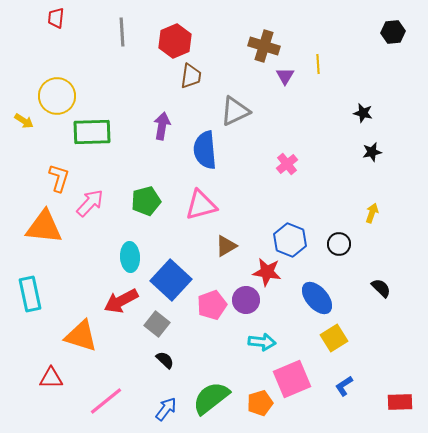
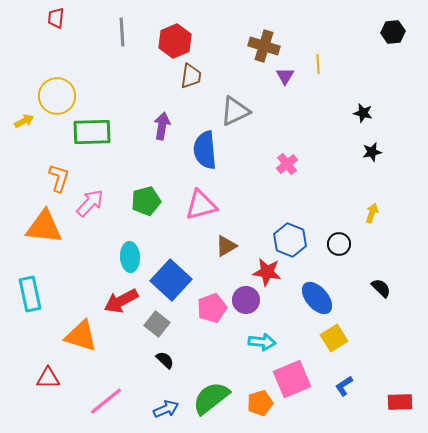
yellow arrow at (24, 121): rotated 60 degrees counterclockwise
pink pentagon at (212, 305): moved 3 px down
red triangle at (51, 378): moved 3 px left
blue arrow at (166, 409): rotated 30 degrees clockwise
